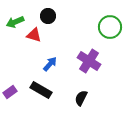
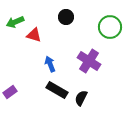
black circle: moved 18 px right, 1 px down
blue arrow: rotated 63 degrees counterclockwise
black rectangle: moved 16 px right
